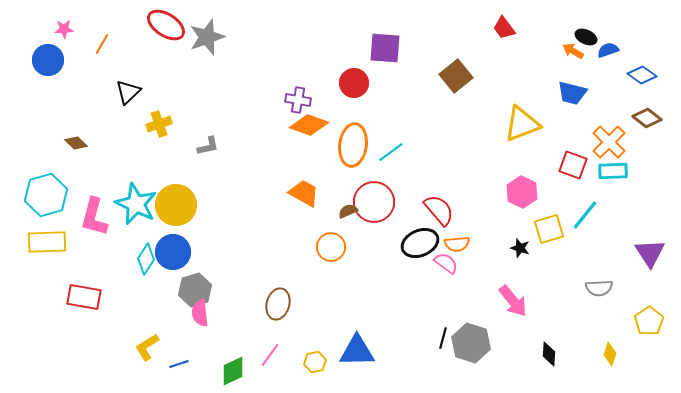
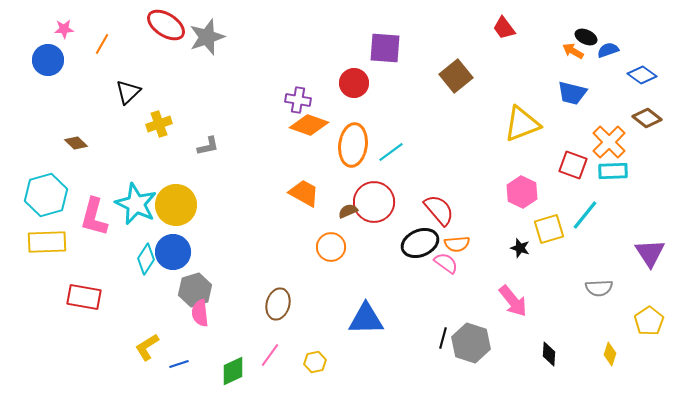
blue triangle at (357, 351): moved 9 px right, 32 px up
